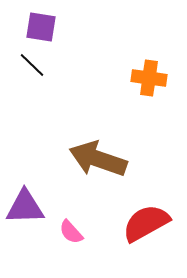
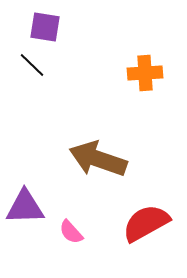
purple square: moved 4 px right
orange cross: moved 4 px left, 5 px up; rotated 12 degrees counterclockwise
